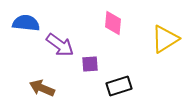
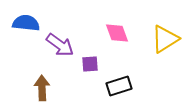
pink diamond: moved 4 px right, 10 px down; rotated 25 degrees counterclockwise
brown arrow: rotated 65 degrees clockwise
